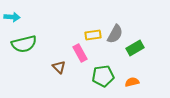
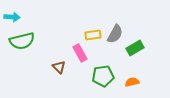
green semicircle: moved 2 px left, 3 px up
